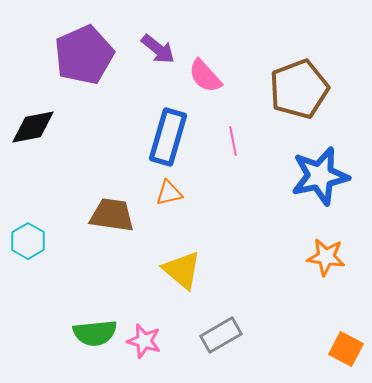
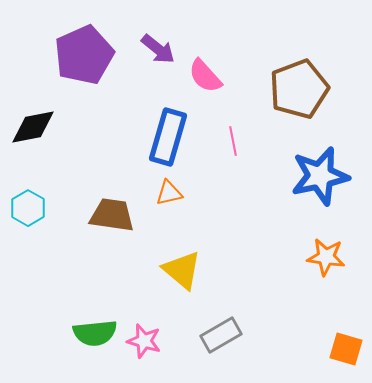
cyan hexagon: moved 33 px up
orange square: rotated 12 degrees counterclockwise
